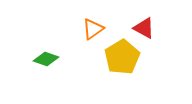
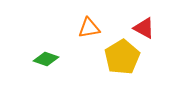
orange triangle: moved 4 px left, 1 px up; rotated 25 degrees clockwise
